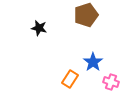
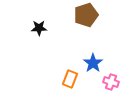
black star: rotated 14 degrees counterclockwise
blue star: moved 1 px down
orange rectangle: rotated 12 degrees counterclockwise
